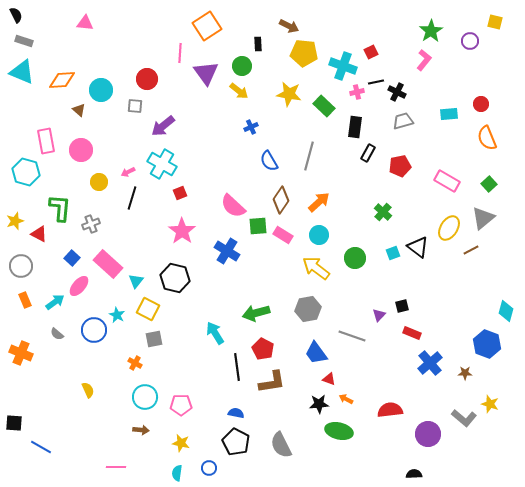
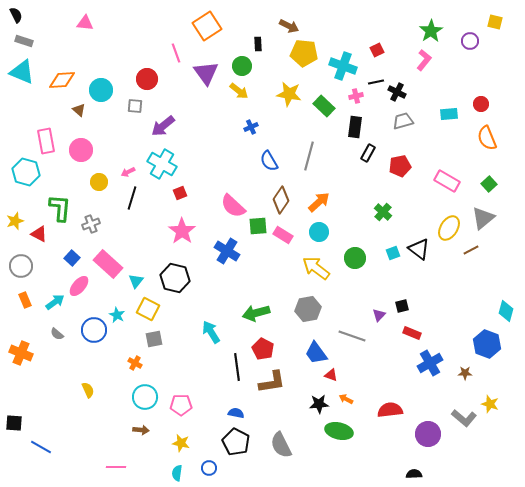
red square at (371, 52): moved 6 px right, 2 px up
pink line at (180, 53): moved 4 px left; rotated 24 degrees counterclockwise
pink cross at (357, 92): moved 1 px left, 4 px down
cyan circle at (319, 235): moved 3 px up
black triangle at (418, 247): moved 1 px right, 2 px down
cyan arrow at (215, 333): moved 4 px left, 1 px up
blue cross at (430, 363): rotated 10 degrees clockwise
red triangle at (329, 379): moved 2 px right, 4 px up
